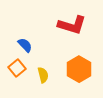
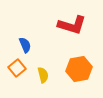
blue semicircle: rotated 21 degrees clockwise
orange hexagon: rotated 20 degrees clockwise
